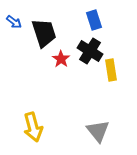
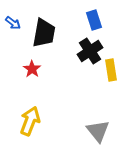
blue arrow: moved 1 px left, 1 px down
black trapezoid: rotated 28 degrees clockwise
black cross: rotated 25 degrees clockwise
red star: moved 29 px left, 10 px down
yellow arrow: moved 3 px left, 6 px up; rotated 144 degrees counterclockwise
